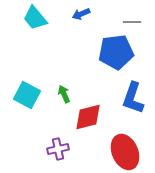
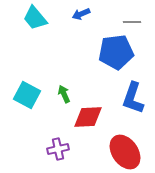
red diamond: rotated 12 degrees clockwise
red ellipse: rotated 12 degrees counterclockwise
